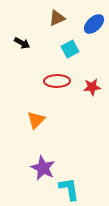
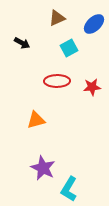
cyan square: moved 1 px left, 1 px up
orange triangle: rotated 30 degrees clockwise
cyan L-shape: rotated 140 degrees counterclockwise
